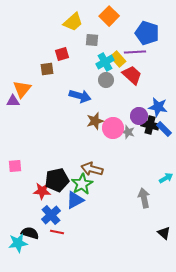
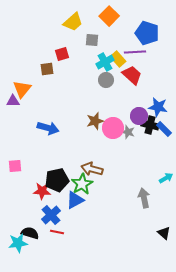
blue arrow: moved 32 px left, 32 px down
